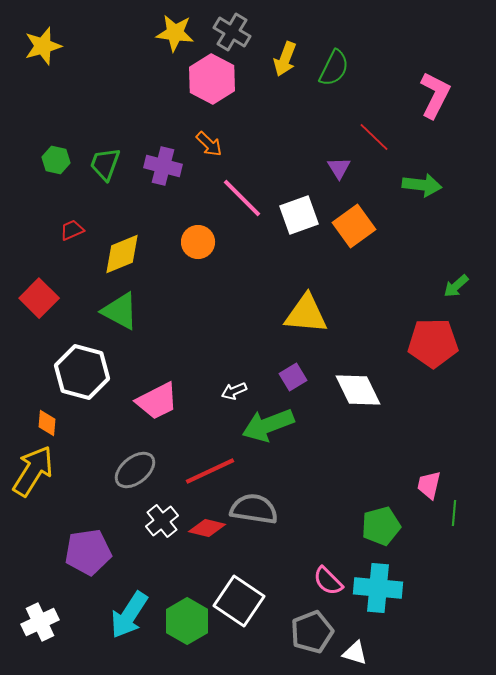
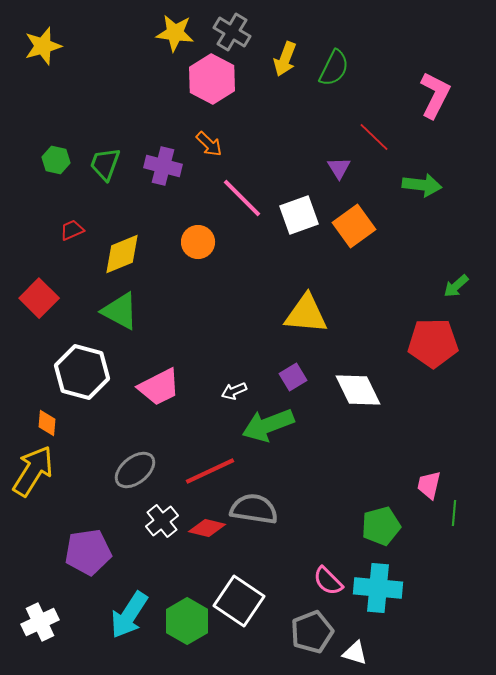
pink trapezoid at (157, 401): moved 2 px right, 14 px up
